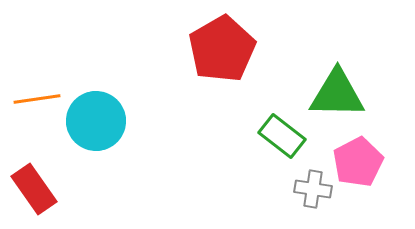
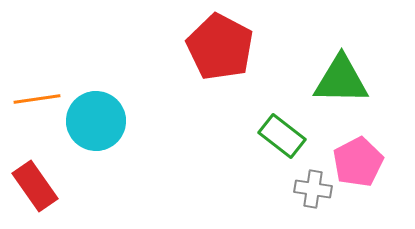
red pentagon: moved 2 px left, 2 px up; rotated 14 degrees counterclockwise
green triangle: moved 4 px right, 14 px up
red rectangle: moved 1 px right, 3 px up
